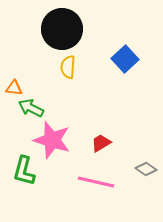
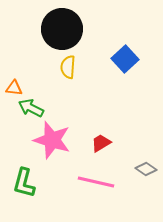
green L-shape: moved 12 px down
